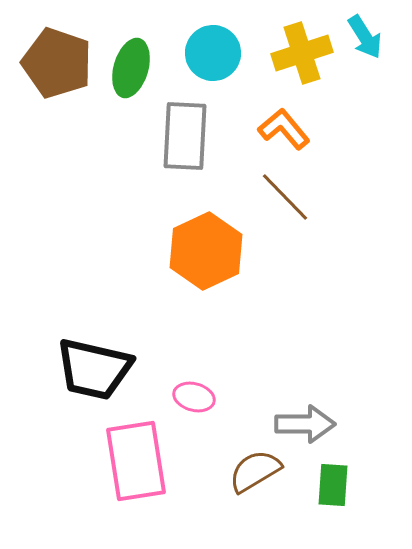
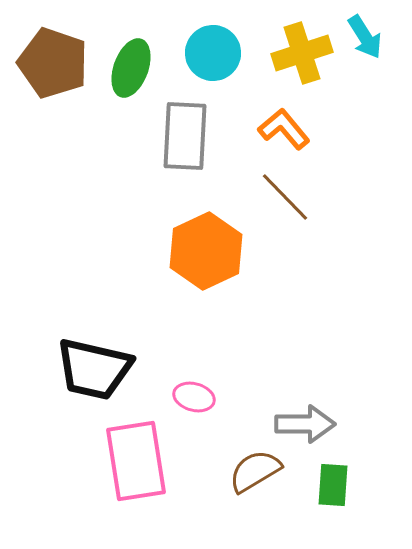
brown pentagon: moved 4 px left
green ellipse: rotated 4 degrees clockwise
